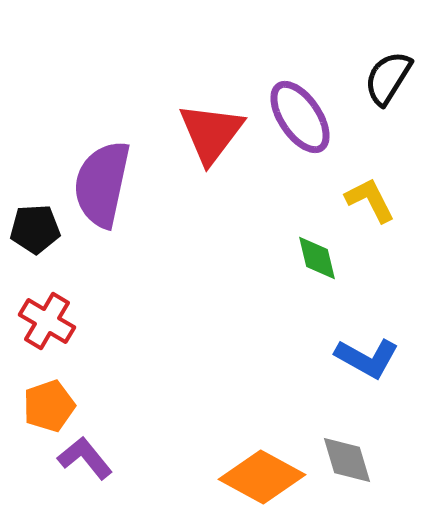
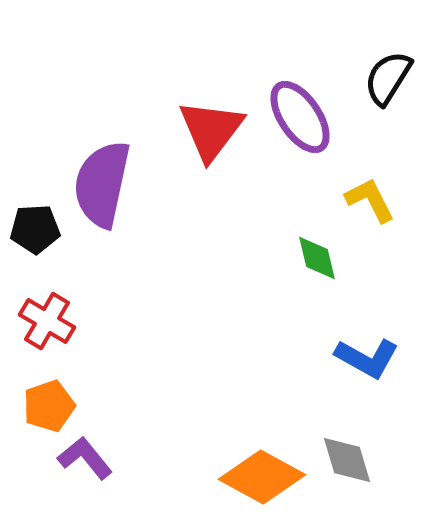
red triangle: moved 3 px up
